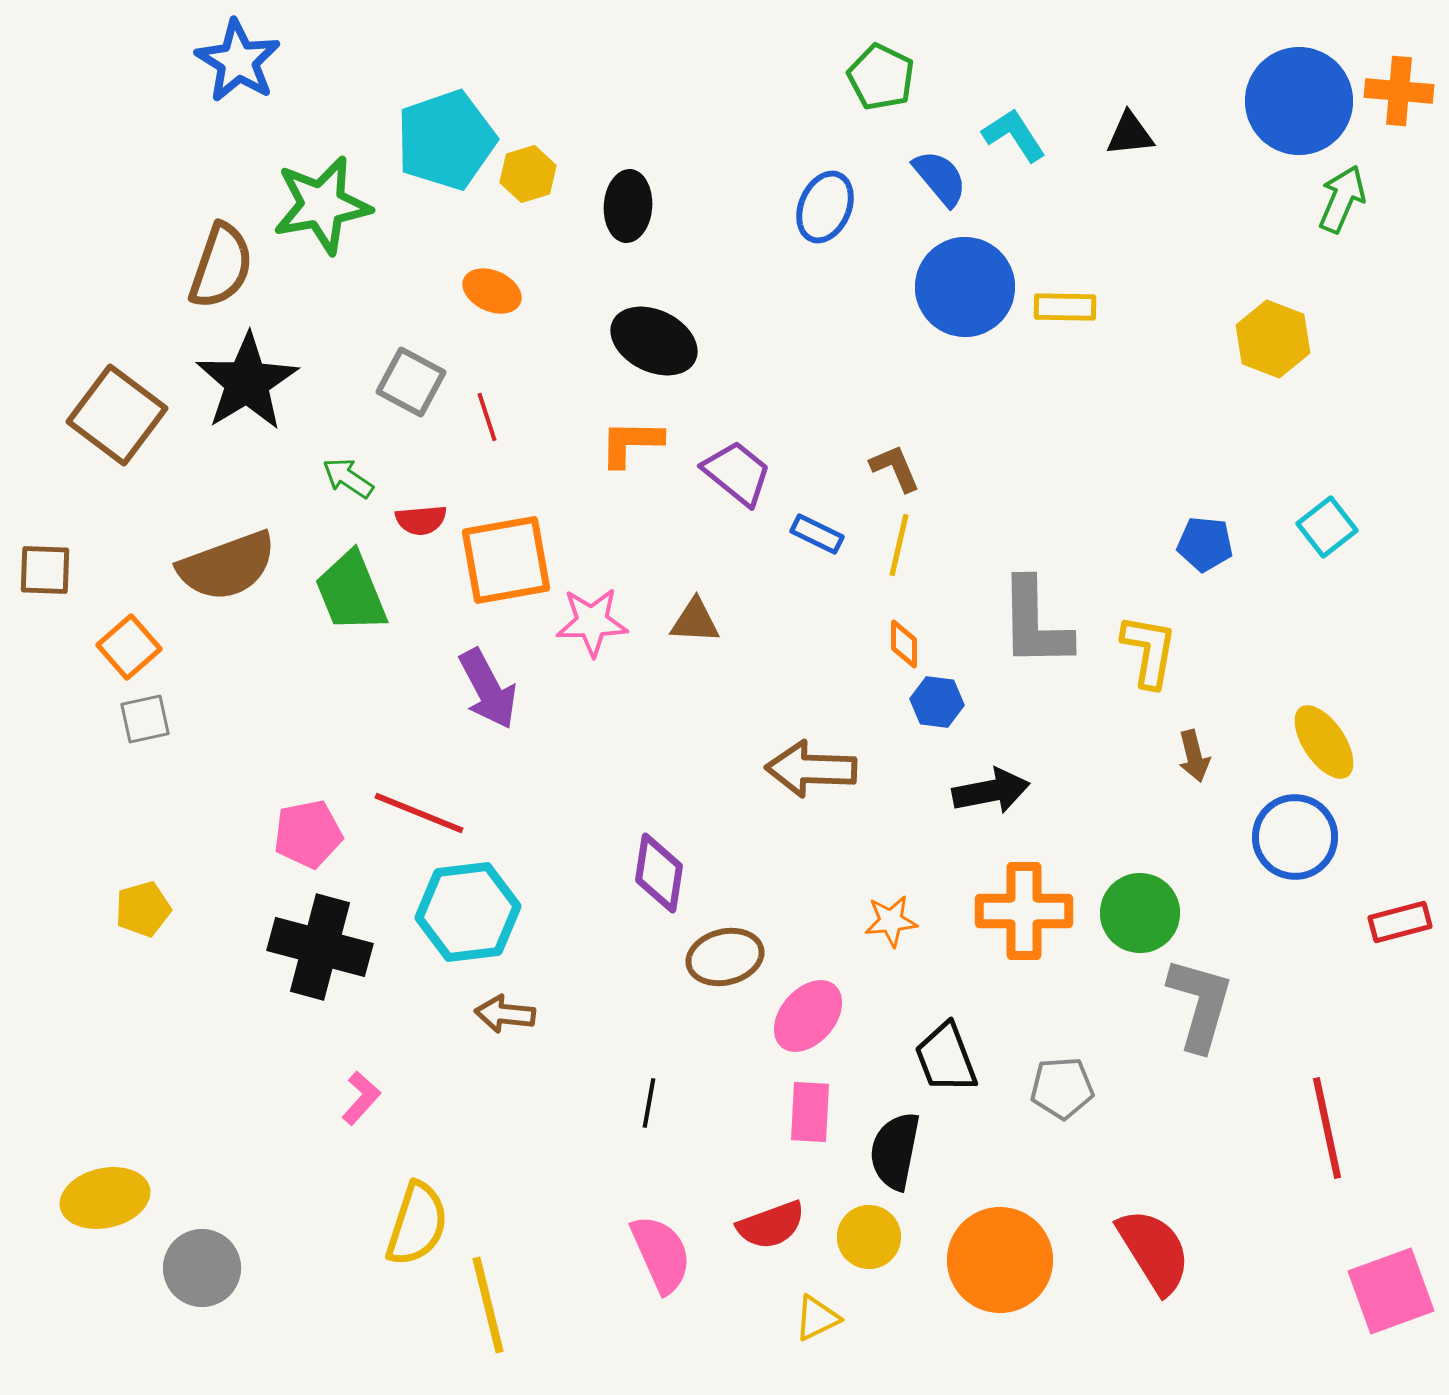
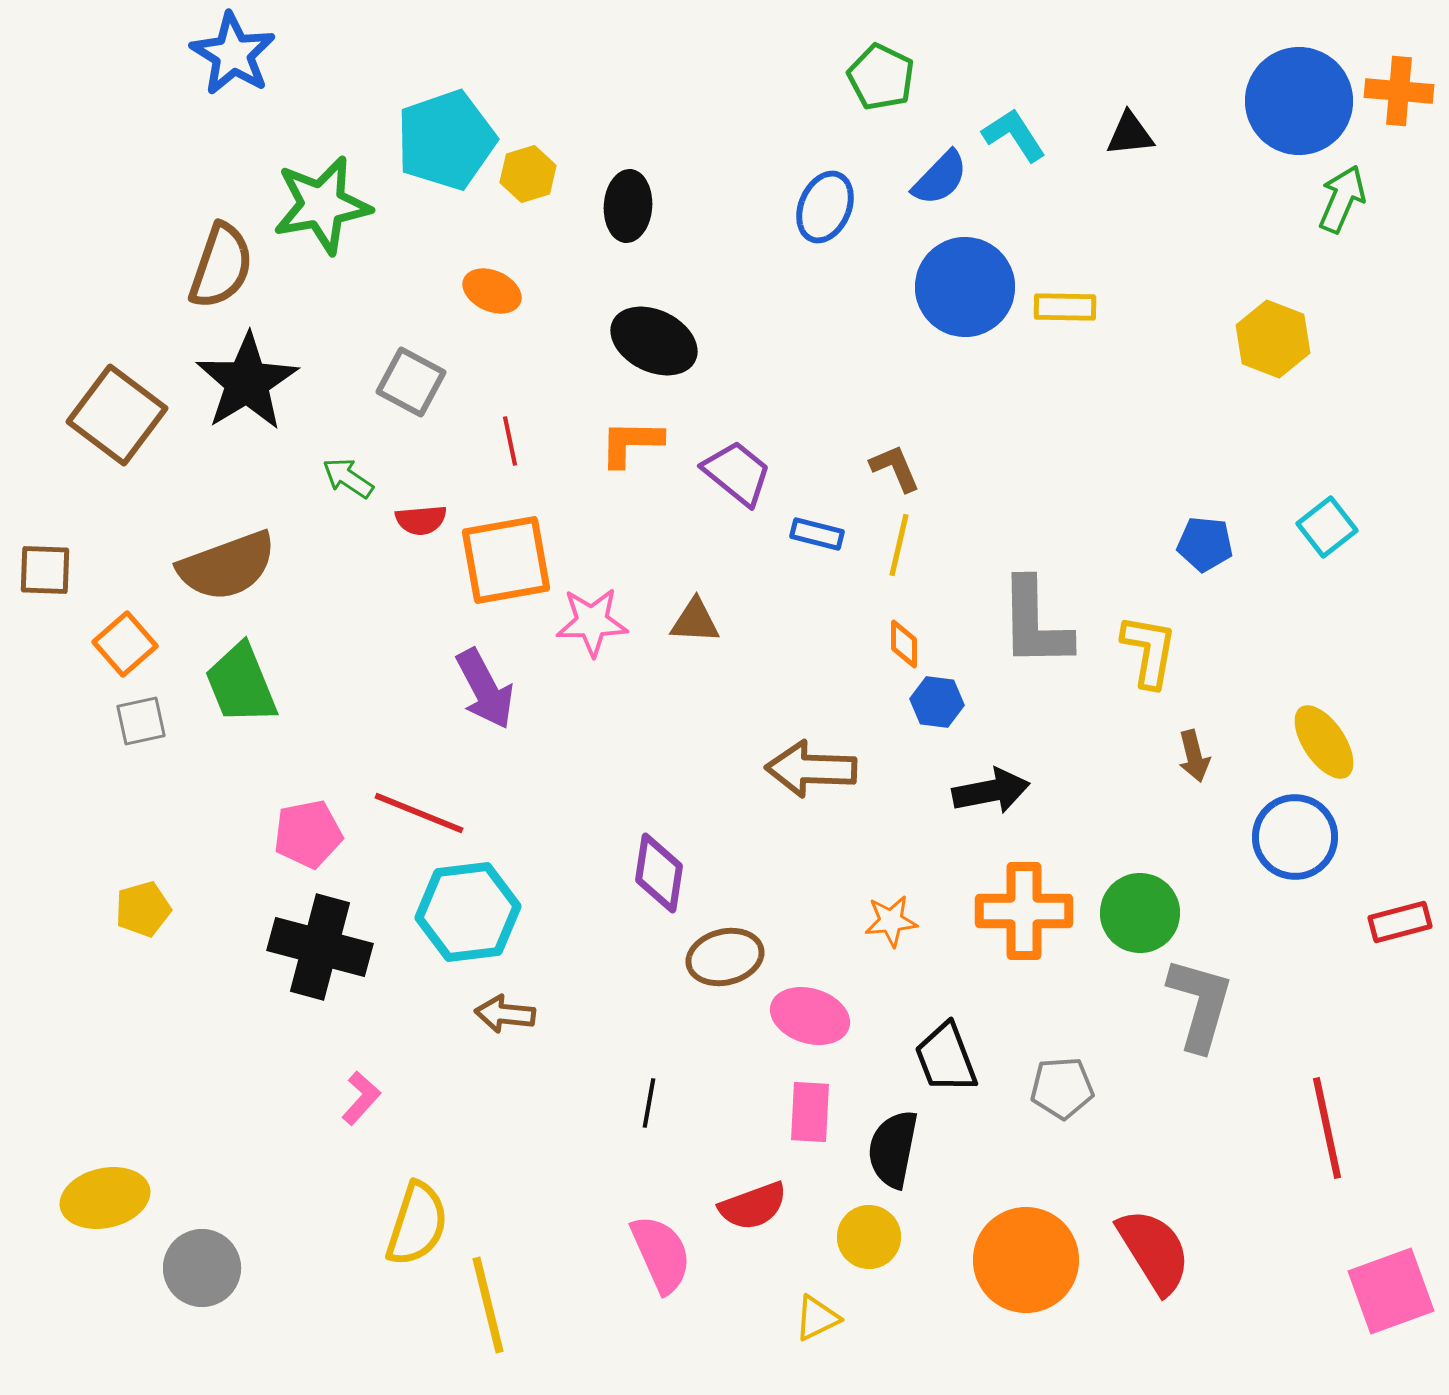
blue star at (238, 61): moved 5 px left, 7 px up
blue semicircle at (940, 178): rotated 84 degrees clockwise
red line at (487, 417): moved 23 px right, 24 px down; rotated 6 degrees clockwise
blue rectangle at (817, 534): rotated 12 degrees counterclockwise
green trapezoid at (351, 592): moved 110 px left, 92 px down
orange square at (129, 647): moved 4 px left, 3 px up
purple arrow at (488, 689): moved 3 px left
gray square at (145, 719): moved 4 px left, 2 px down
pink ellipse at (808, 1016): moved 2 px right; rotated 66 degrees clockwise
black semicircle at (895, 1151): moved 2 px left, 2 px up
red semicircle at (771, 1225): moved 18 px left, 19 px up
orange circle at (1000, 1260): moved 26 px right
